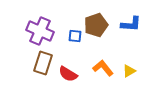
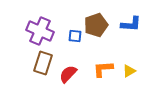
orange L-shape: moved 1 px down; rotated 55 degrees counterclockwise
red semicircle: rotated 102 degrees clockwise
